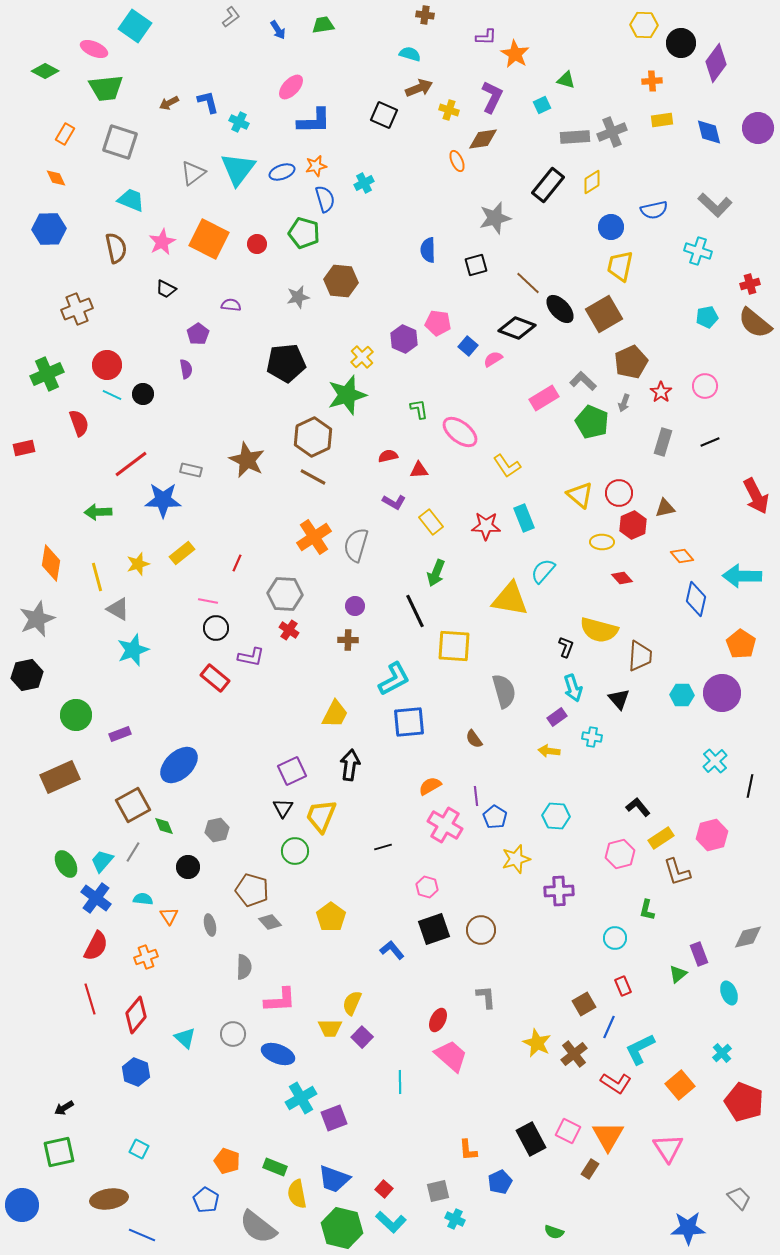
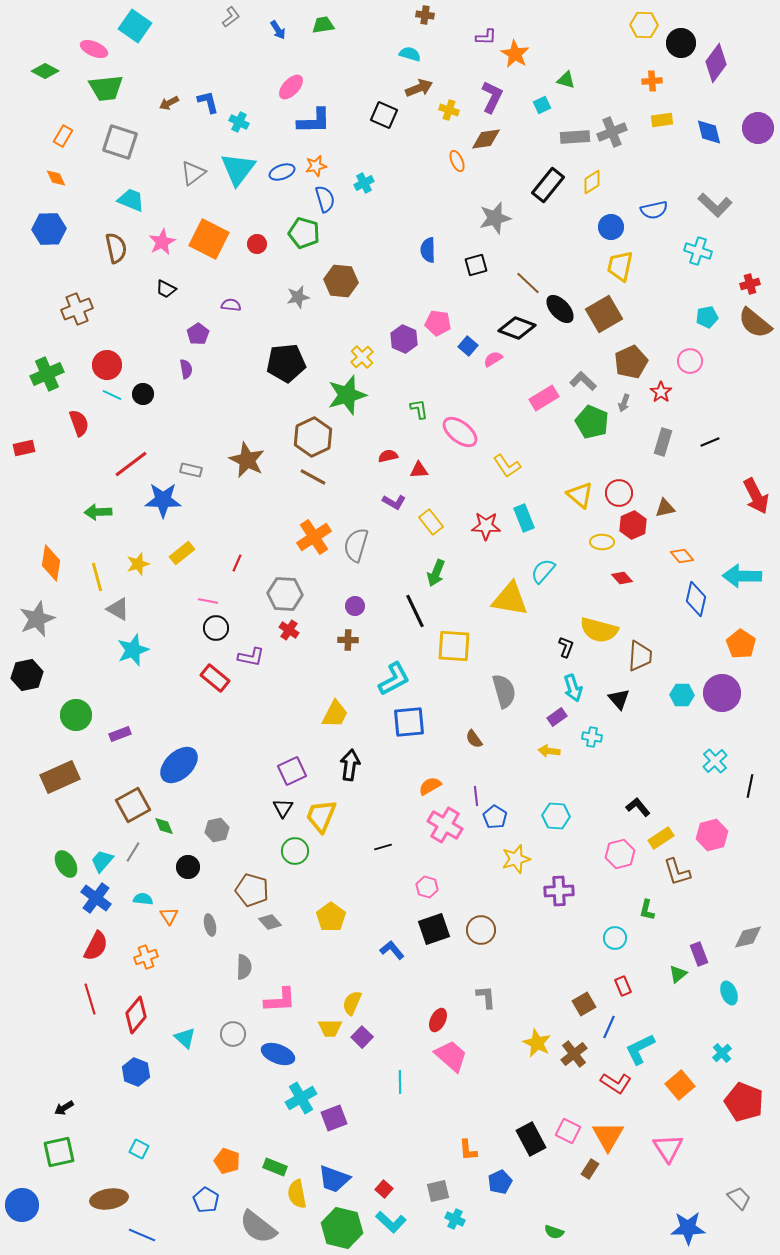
orange rectangle at (65, 134): moved 2 px left, 2 px down
brown diamond at (483, 139): moved 3 px right
pink circle at (705, 386): moved 15 px left, 25 px up
